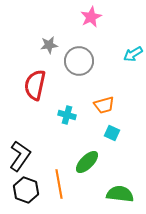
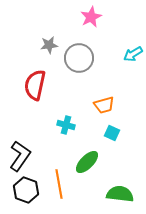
gray circle: moved 3 px up
cyan cross: moved 1 px left, 10 px down
